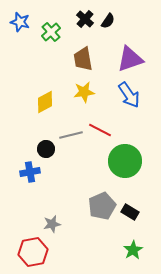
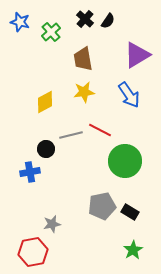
purple triangle: moved 7 px right, 4 px up; rotated 12 degrees counterclockwise
gray pentagon: rotated 12 degrees clockwise
